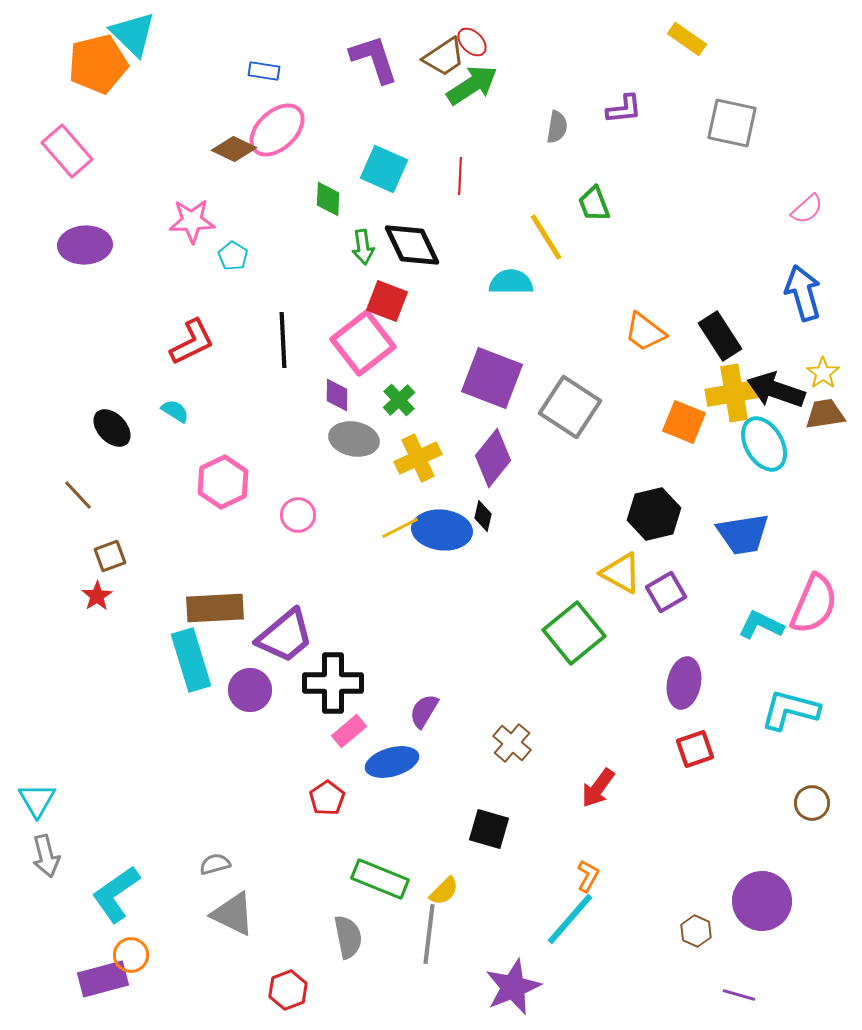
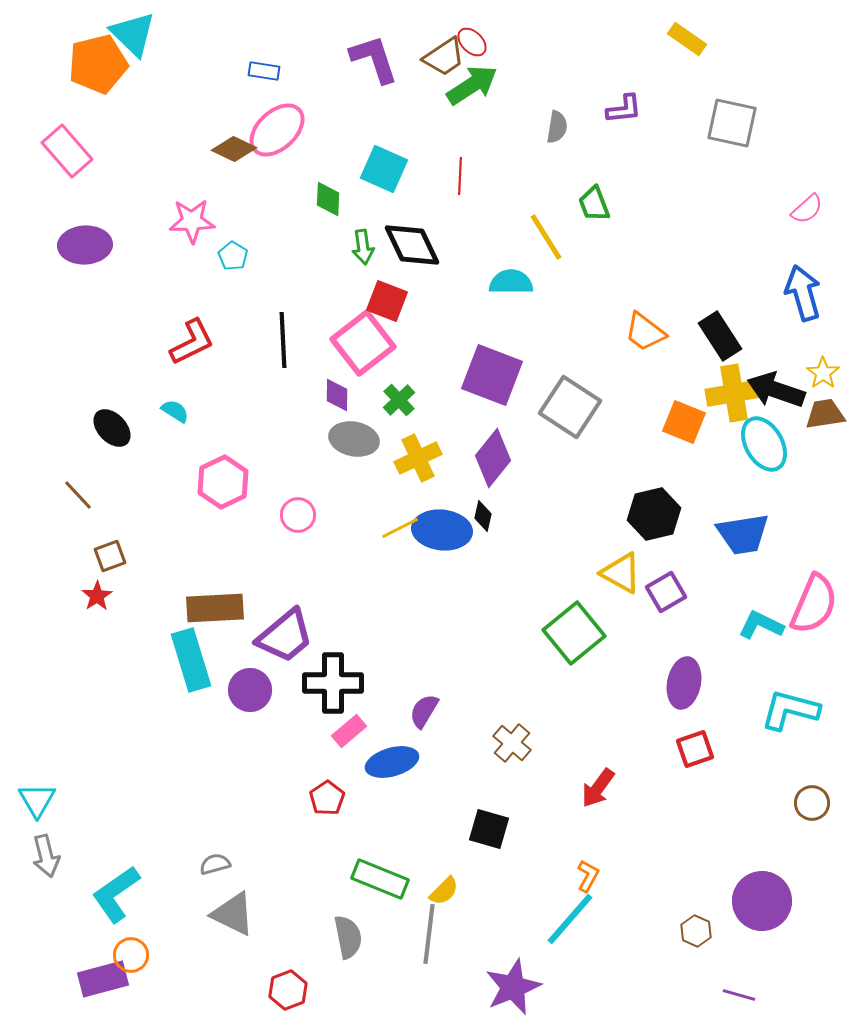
purple square at (492, 378): moved 3 px up
